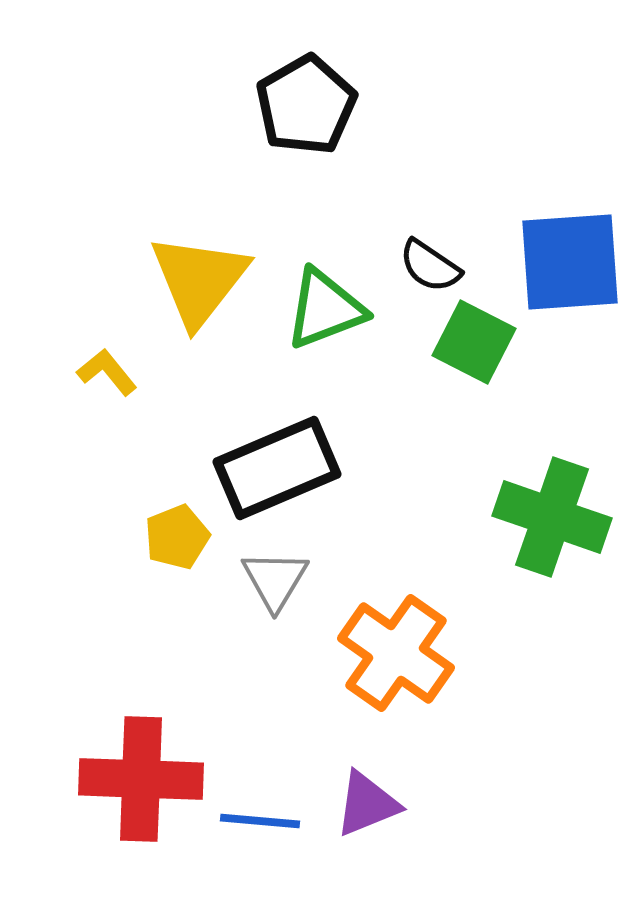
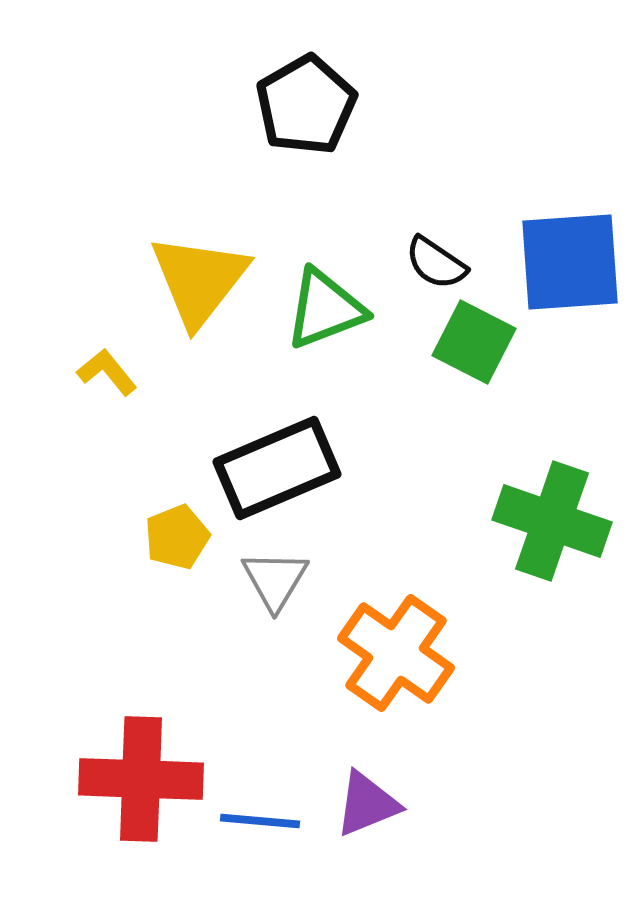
black semicircle: moved 6 px right, 3 px up
green cross: moved 4 px down
